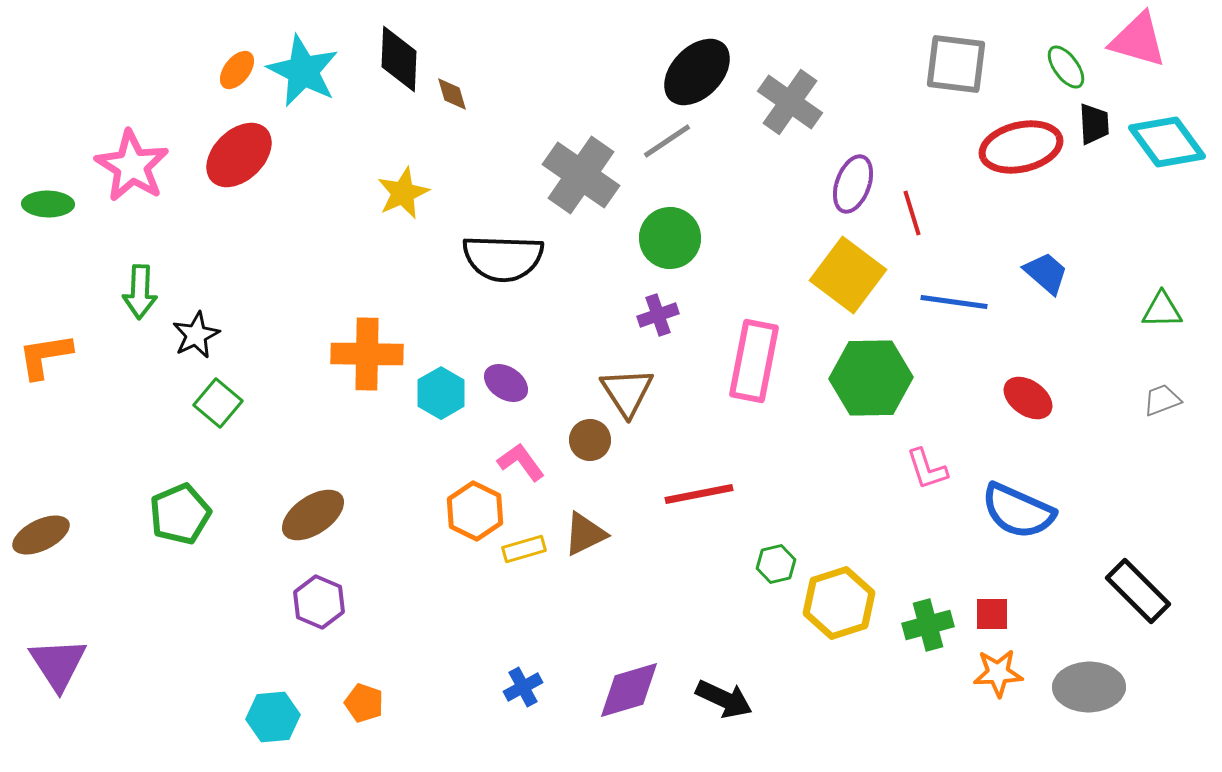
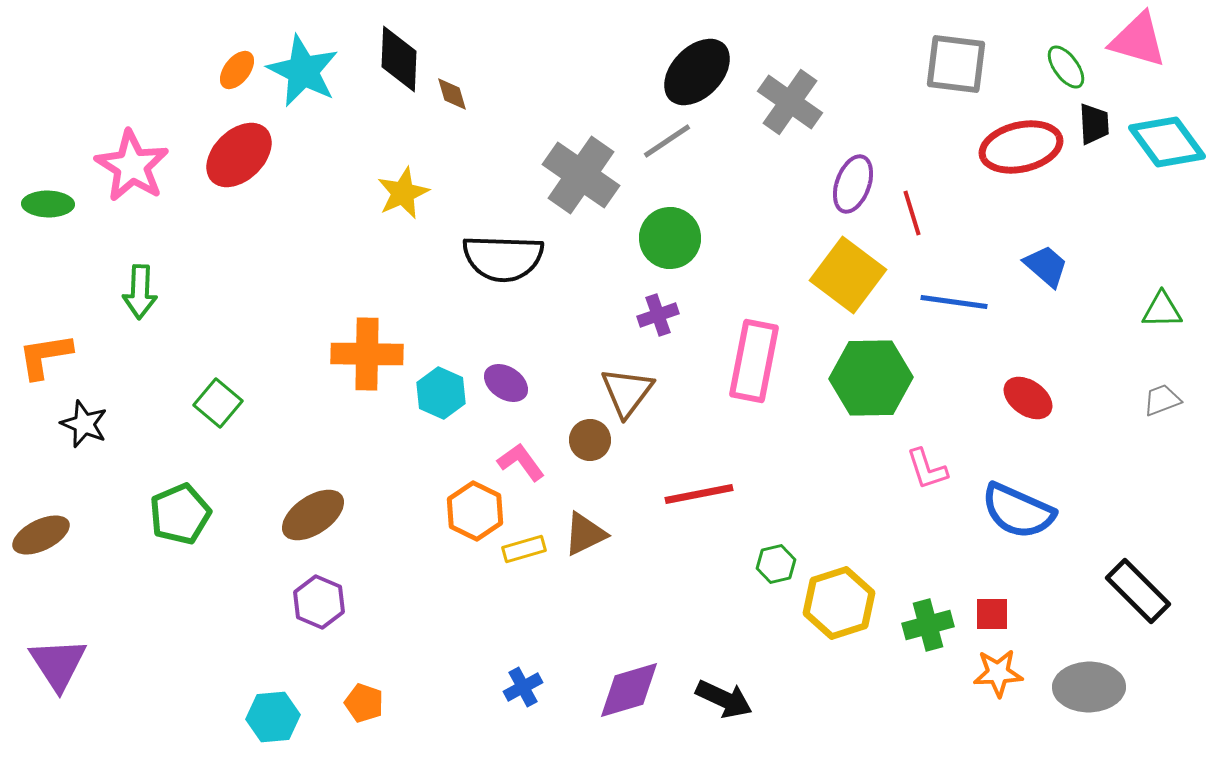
blue trapezoid at (1046, 273): moved 7 px up
black star at (196, 335): moved 112 px left, 89 px down; rotated 24 degrees counterclockwise
brown triangle at (627, 392): rotated 10 degrees clockwise
cyan hexagon at (441, 393): rotated 6 degrees counterclockwise
